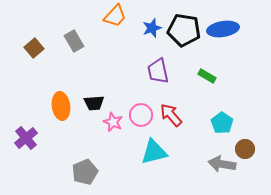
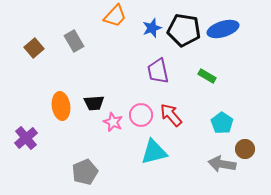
blue ellipse: rotated 8 degrees counterclockwise
